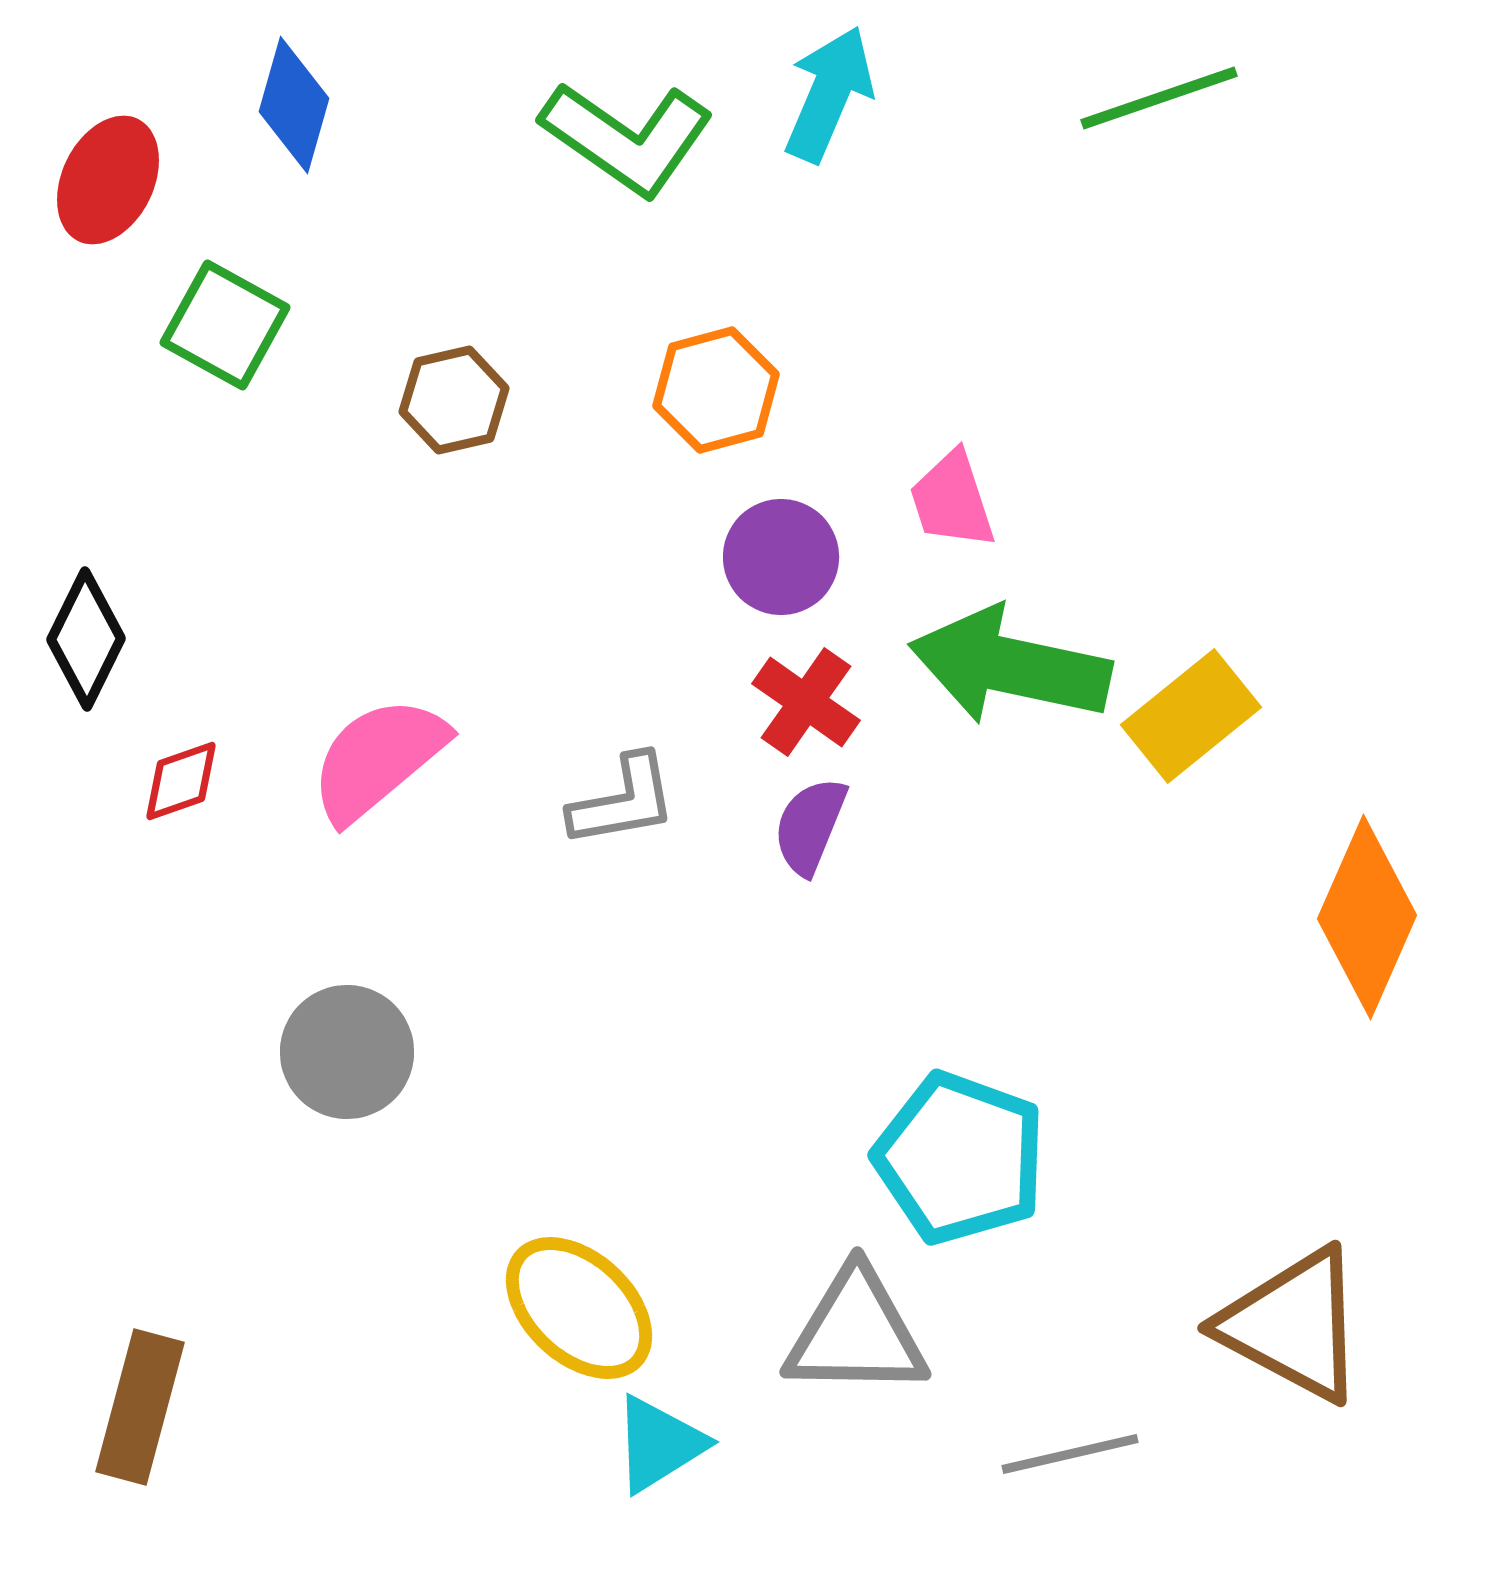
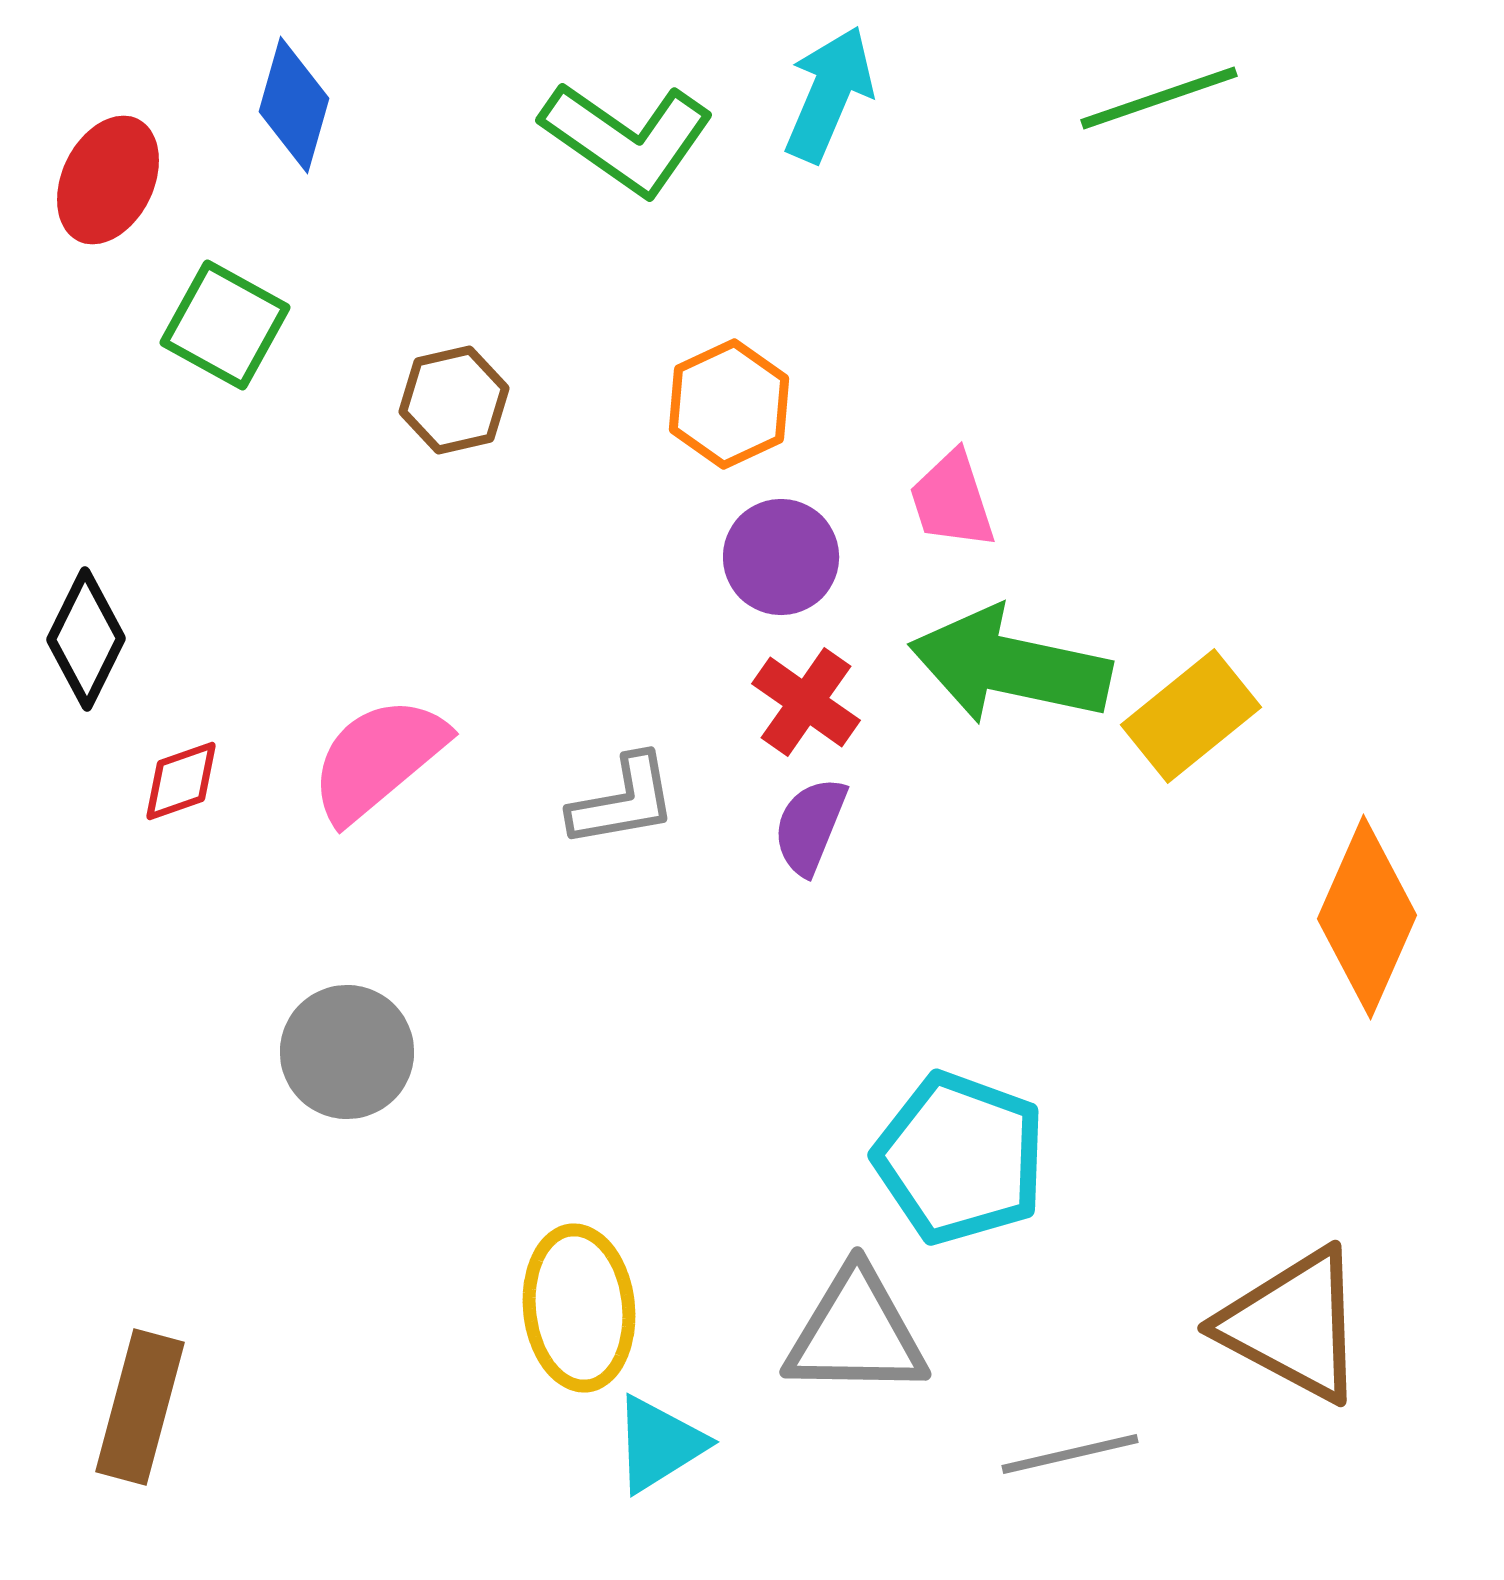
orange hexagon: moved 13 px right, 14 px down; rotated 10 degrees counterclockwise
yellow ellipse: rotated 41 degrees clockwise
